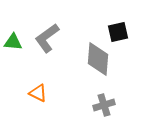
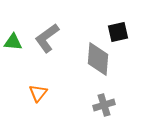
orange triangle: rotated 42 degrees clockwise
